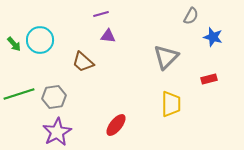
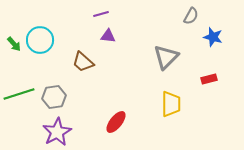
red ellipse: moved 3 px up
